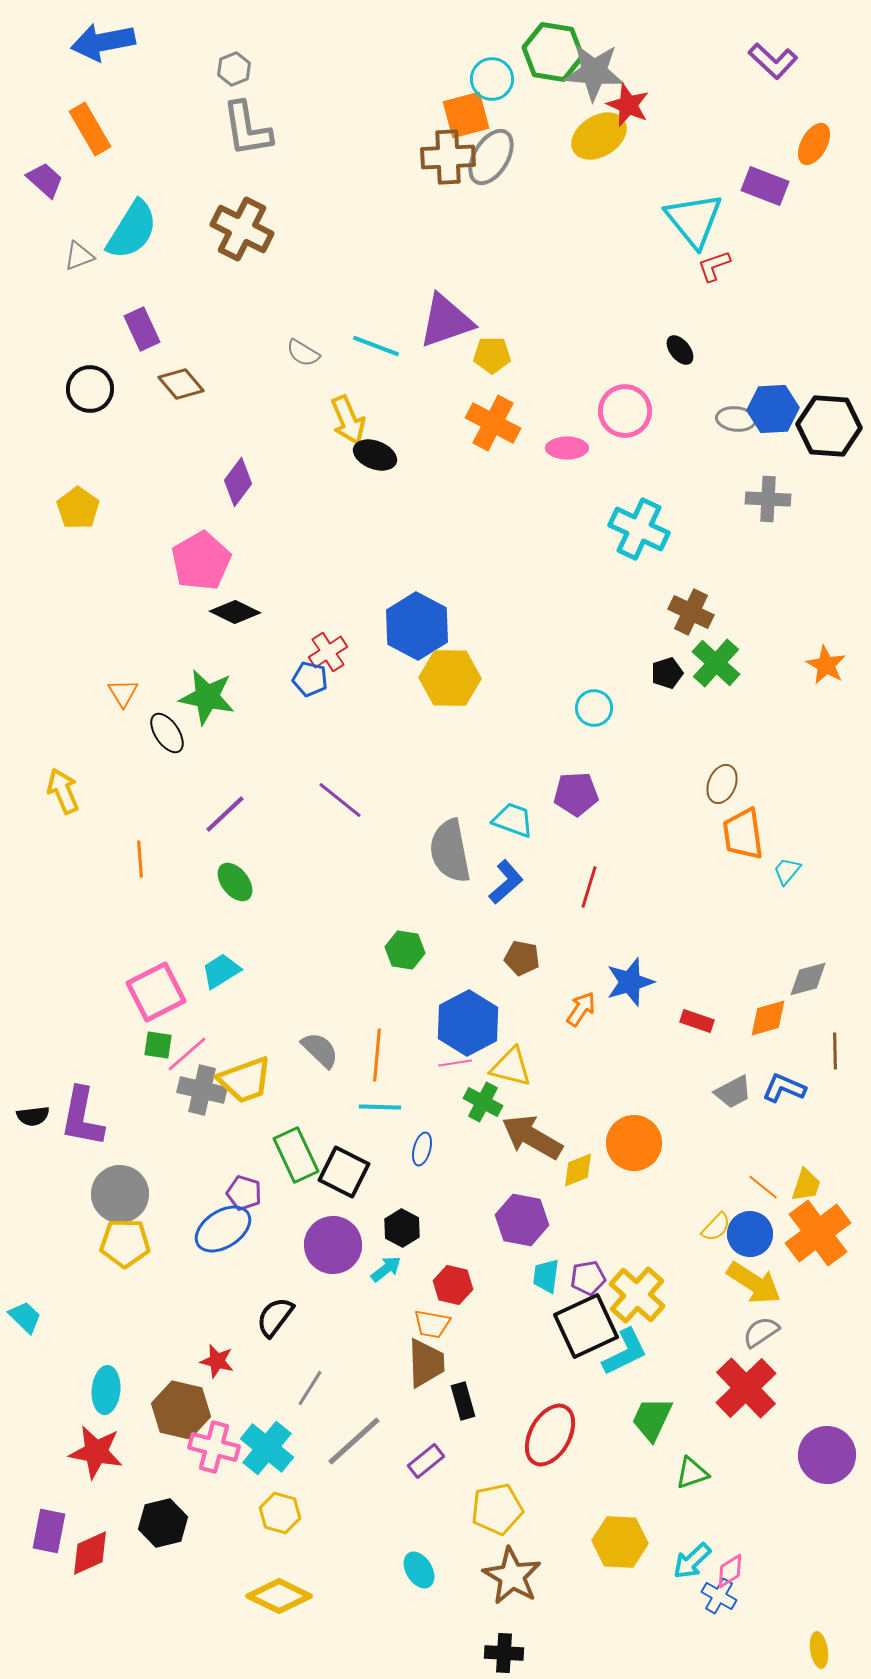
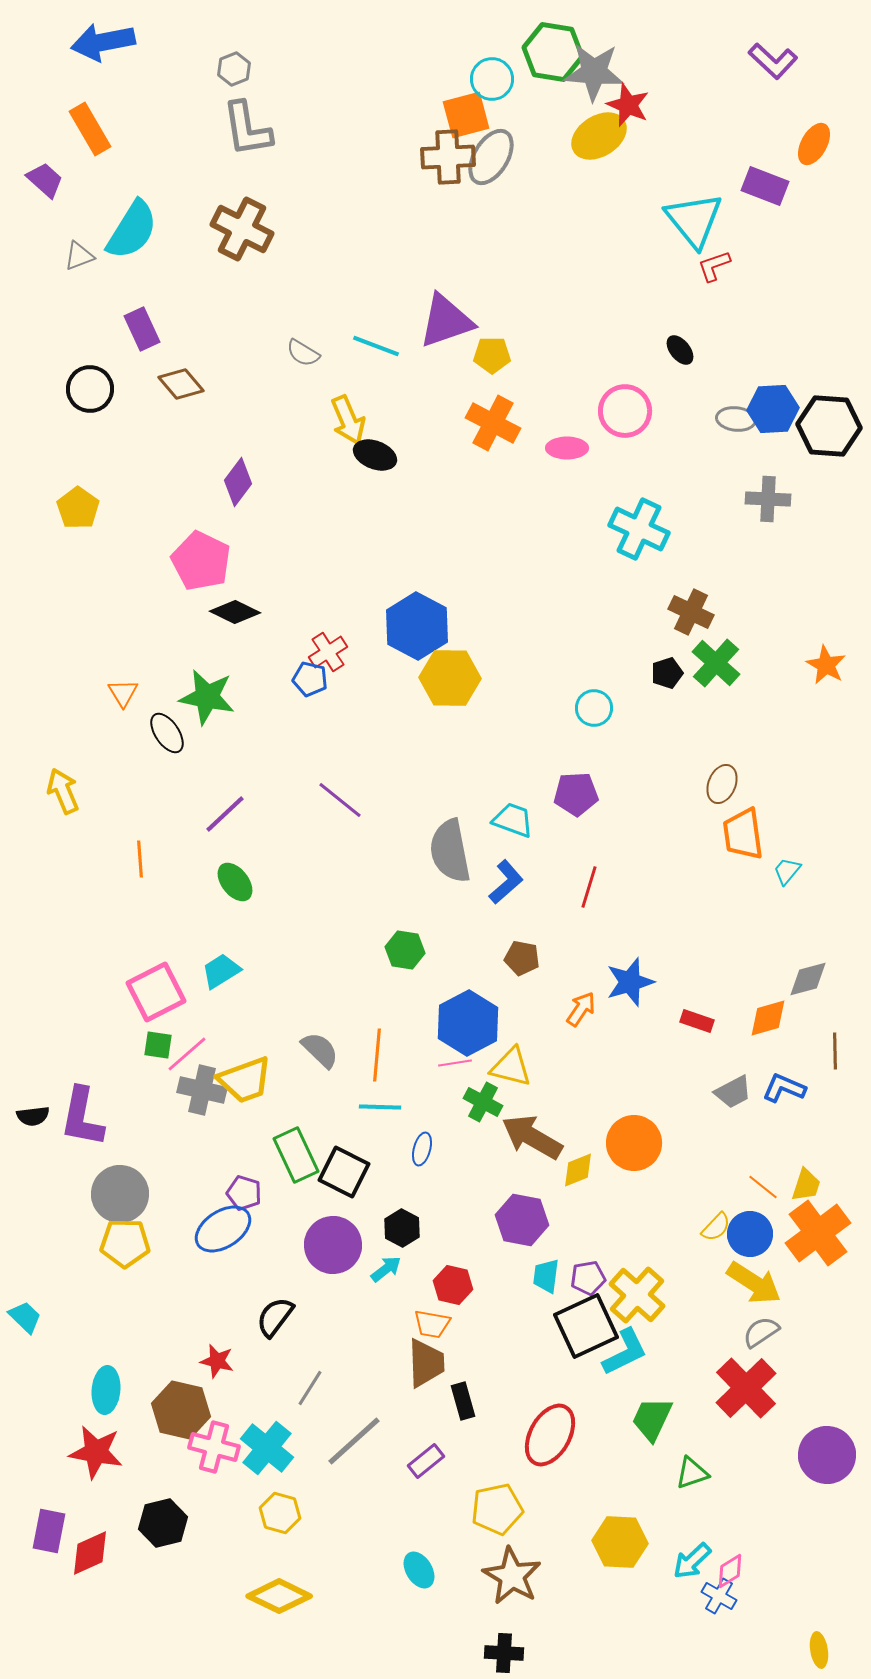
pink pentagon at (201, 561): rotated 16 degrees counterclockwise
